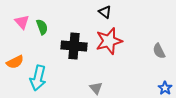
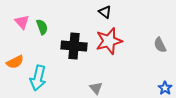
gray semicircle: moved 1 px right, 6 px up
